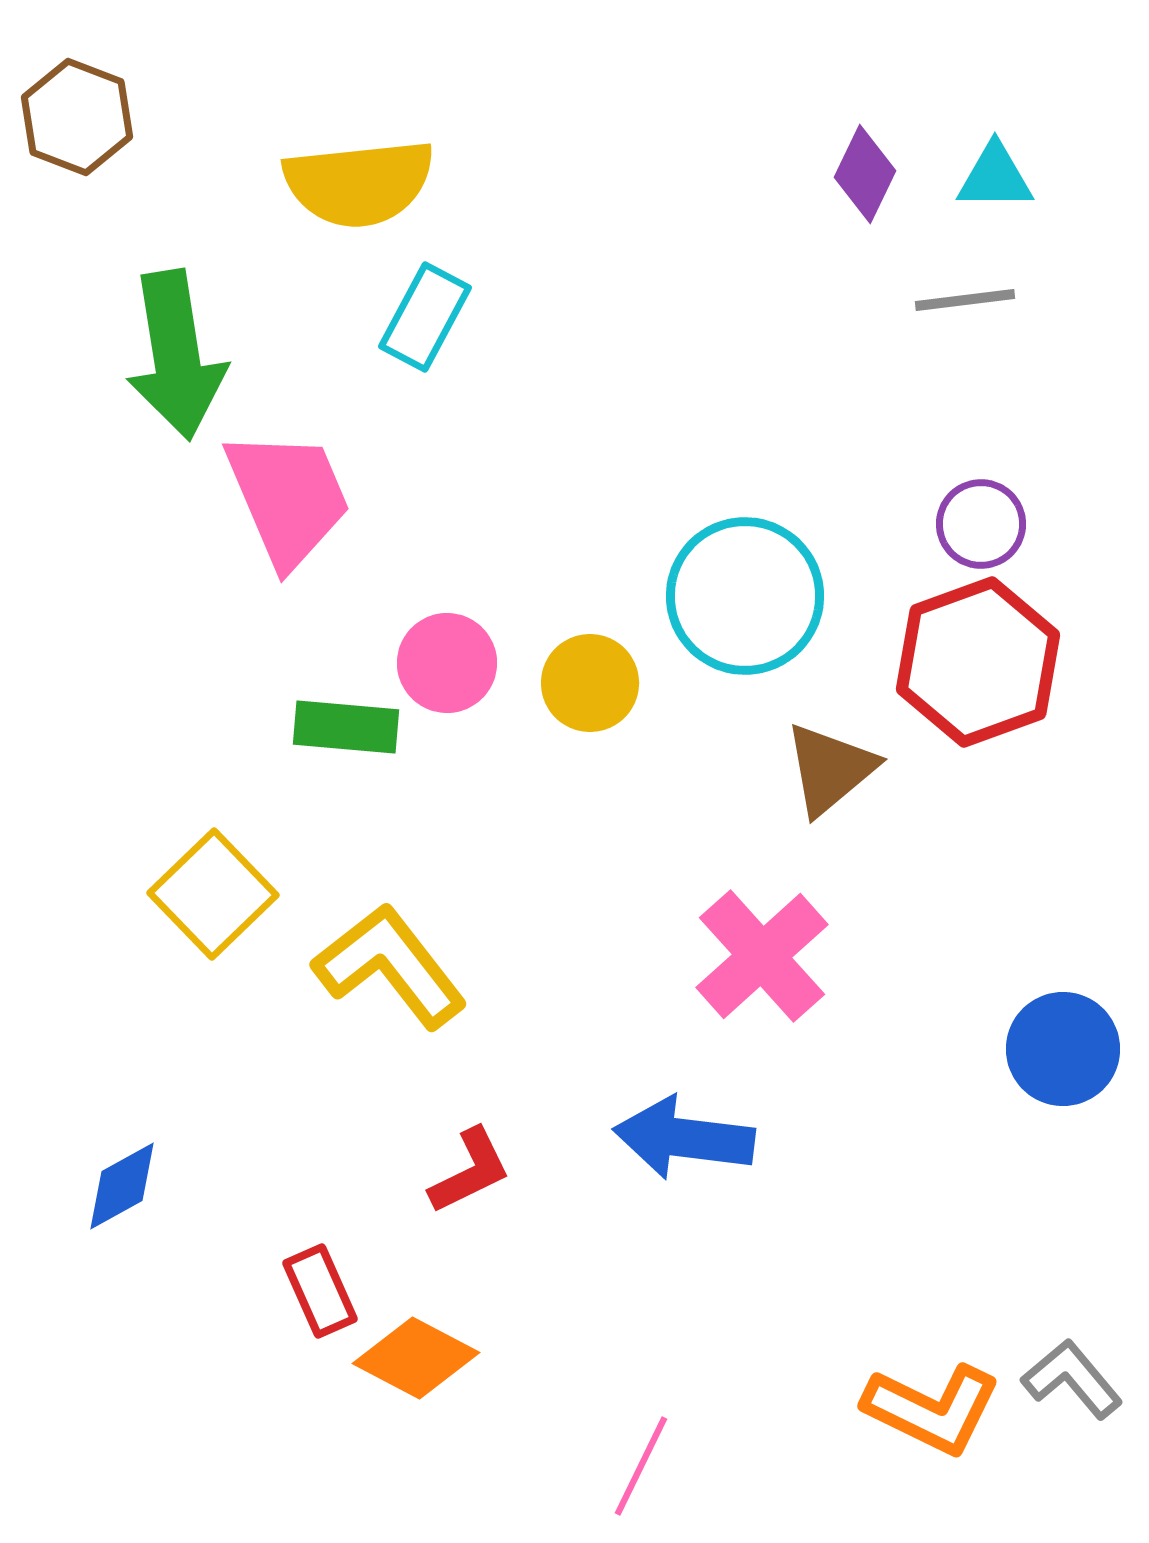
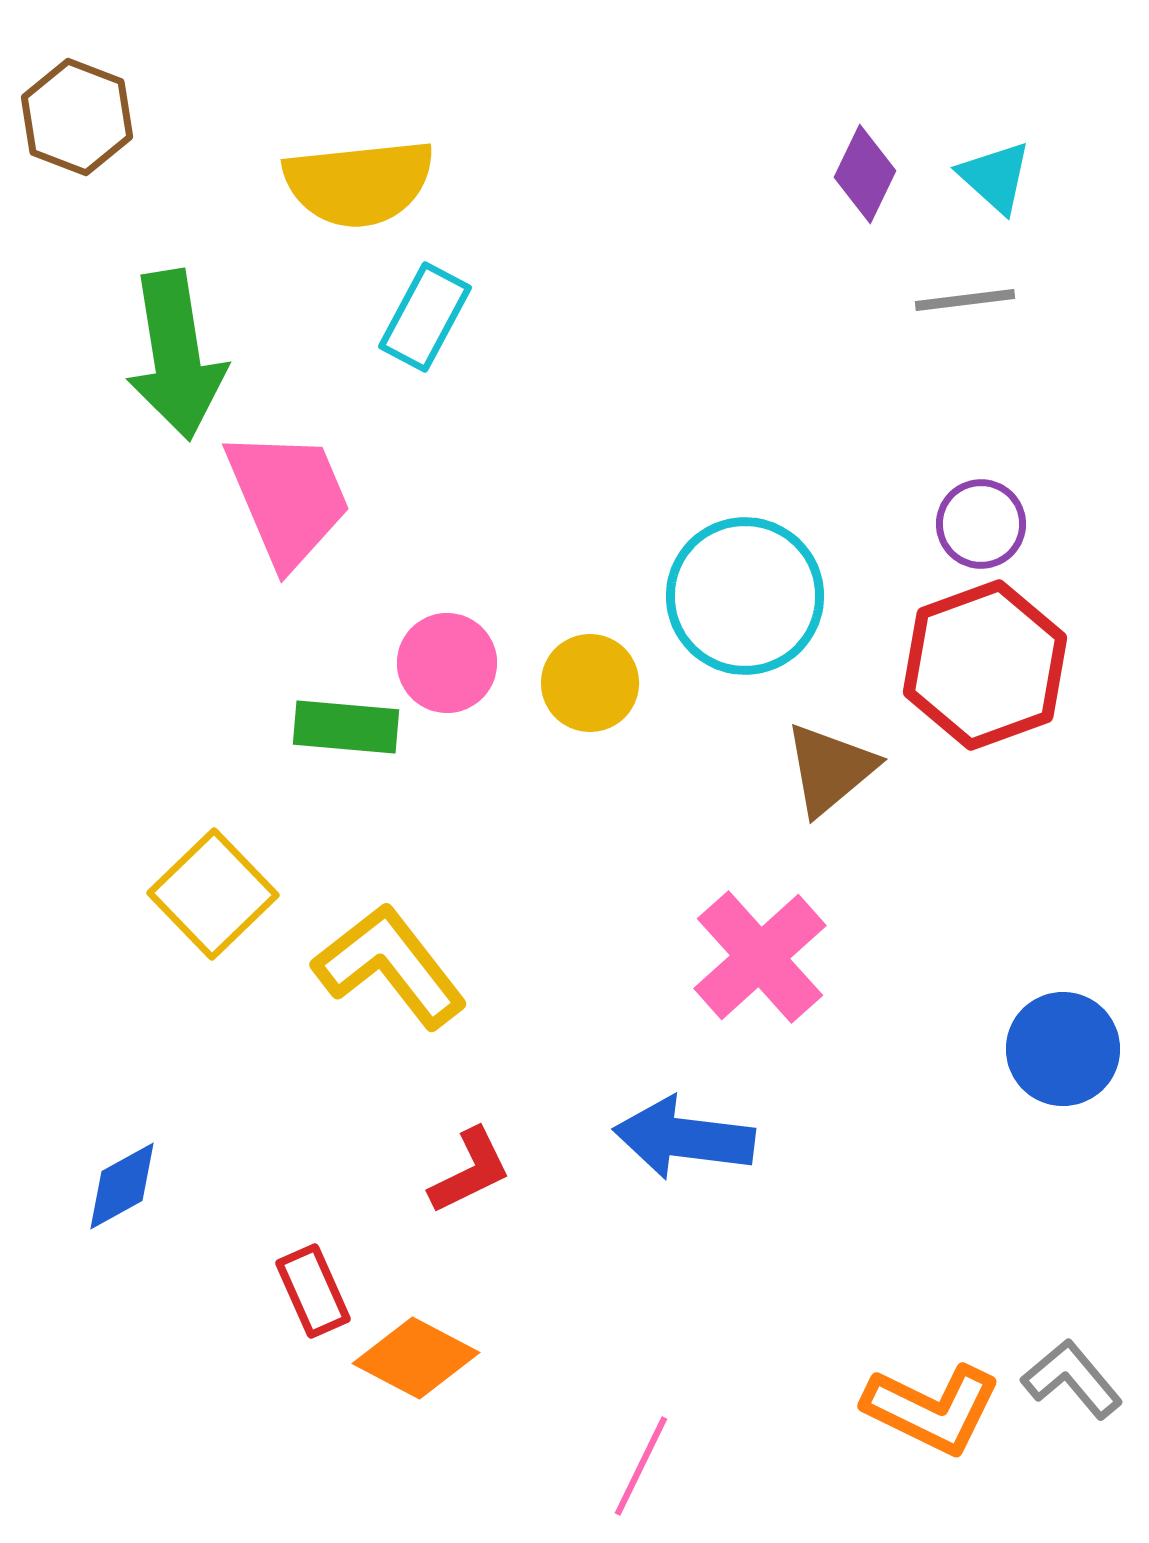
cyan triangle: rotated 42 degrees clockwise
red hexagon: moved 7 px right, 3 px down
pink cross: moved 2 px left, 1 px down
red rectangle: moved 7 px left
